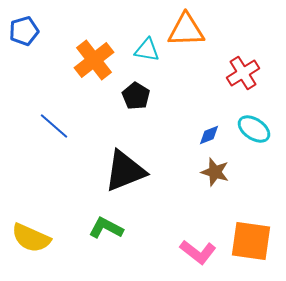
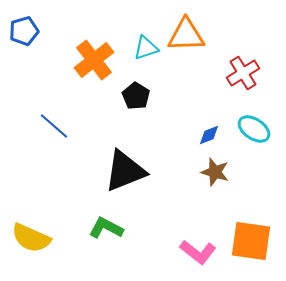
orange triangle: moved 5 px down
cyan triangle: moved 1 px left, 2 px up; rotated 28 degrees counterclockwise
